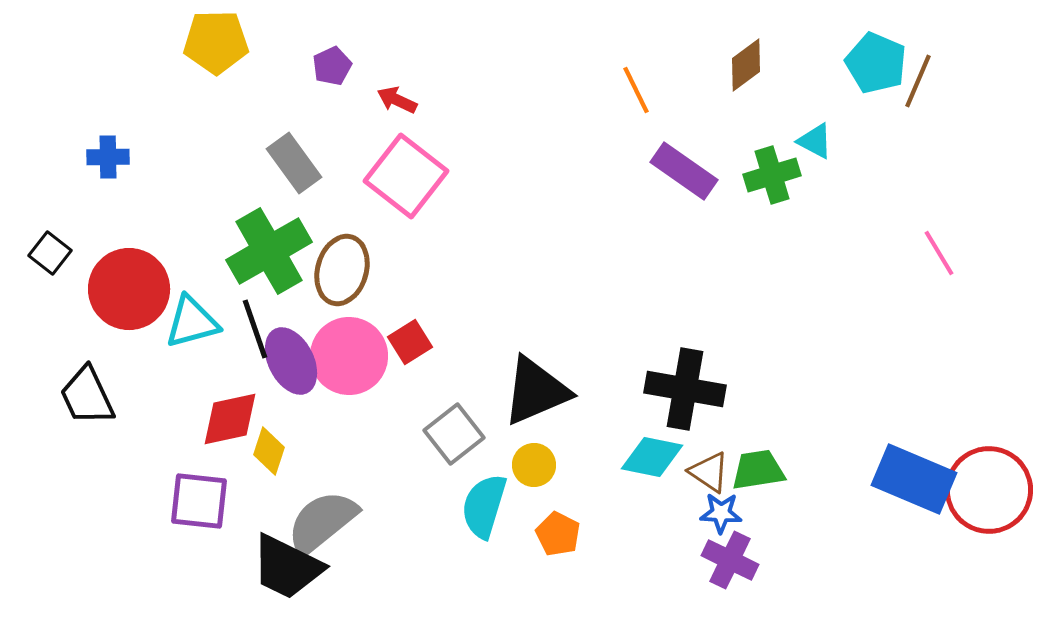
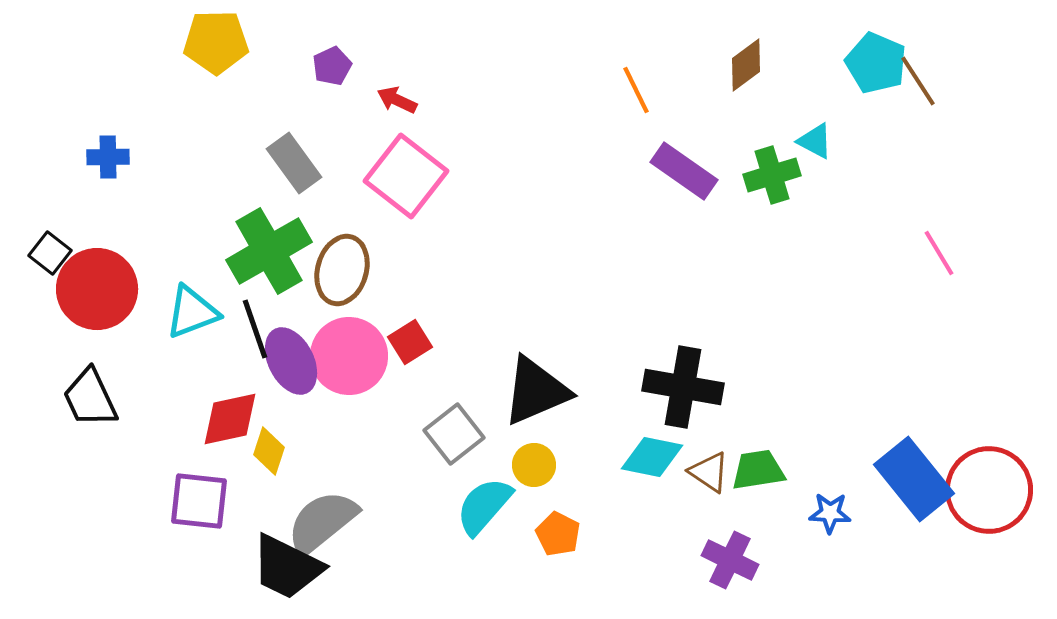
brown line at (918, 81): rotated 56 degrees counterclockwise
red circle at (129, 289): moved 32 px left
cyan triangle at (192, 322): moved 10 px up; rotated 6 degrees counterclockwise
black cross at (685, 389): moved 2 px left, 2 px up
black trapezoid at (87, 396): moved 3 px right, 2 px down
blue rectangle at (914, 479): rotated 28 degrees clockwise
cyan semicircle at (484, 506): rotated 24 degrees clockwise
blue star at (721, 513): moved 109 px right
